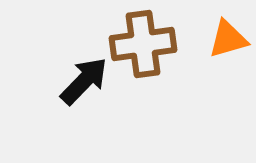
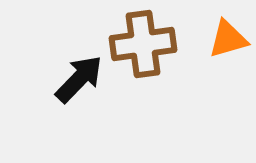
black arrow: moved 5 px left, 2 px up
